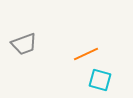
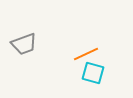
cyan square: moved 7 px left, 7 px up
